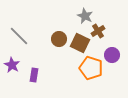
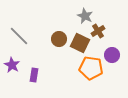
orange pentagon: rotated 10 degrees counterclockwise
